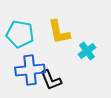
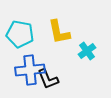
black L-shape: moved 3 px left, 1 px up
